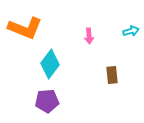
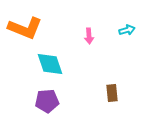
cyan arrow: moved 4 px left, 1 px up
cyan diamond: rotated 56 degrees counterclockwise
brown rectangle: moved 18 px down
